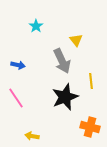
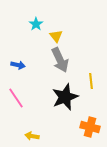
cyan star: moved 2 px up
yellow triangle: moved 20 px left, 4 px up
gray arrow: moved 2 px left, 1 px up
